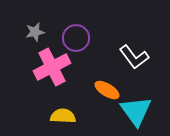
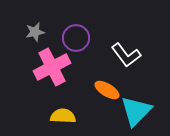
white L-shape: moved 8 px left, 2 px up
cyan triangle: rotated 20 degrees clockwise
